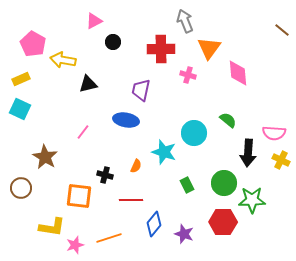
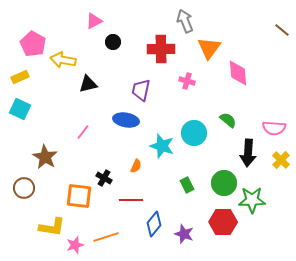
pink cross: moved 1 px left, 6 px down
yellow rectangle: moved 1 px left, 2 px up
pink semicircle: moved 5 px up
cyan star: moved 2 px left, 6 px up
yellow cross: rotated 18 degrees clockwise
black cross: moved 1 px left, 3 px down; rotated 14 degrees clockwise
brown circle: moved 3 px right
orange line: moved 3 px left, 1 px up
